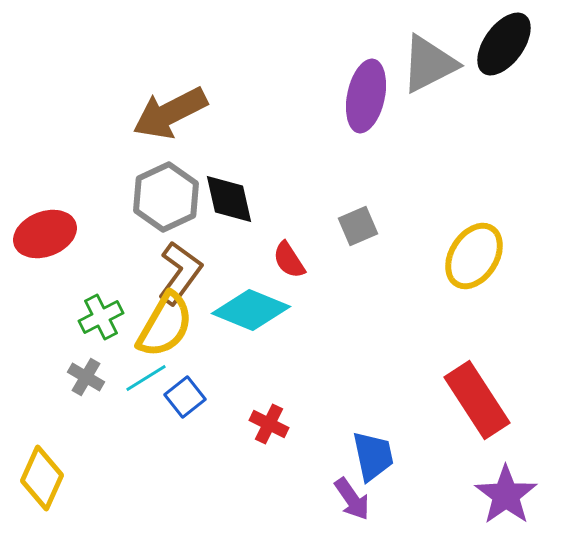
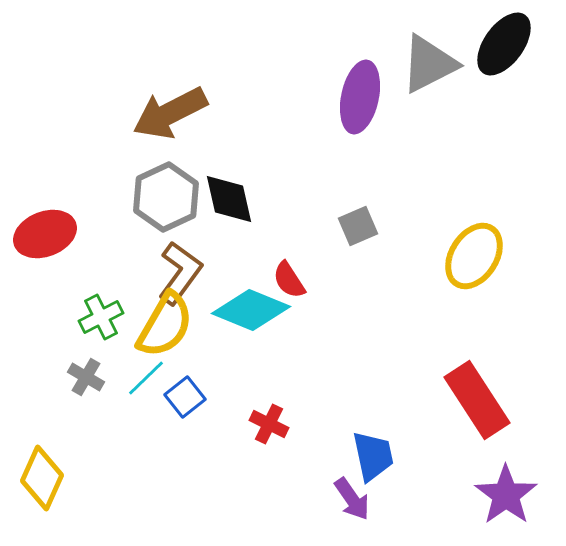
purple ellipse: moved 6 px left, 1 px down
red semicircle: moved 20 px down
cyan line: rotated 12 degrees counterclockwise
